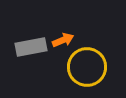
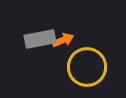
gray rectangle: moved 9 px right, 8 px up
